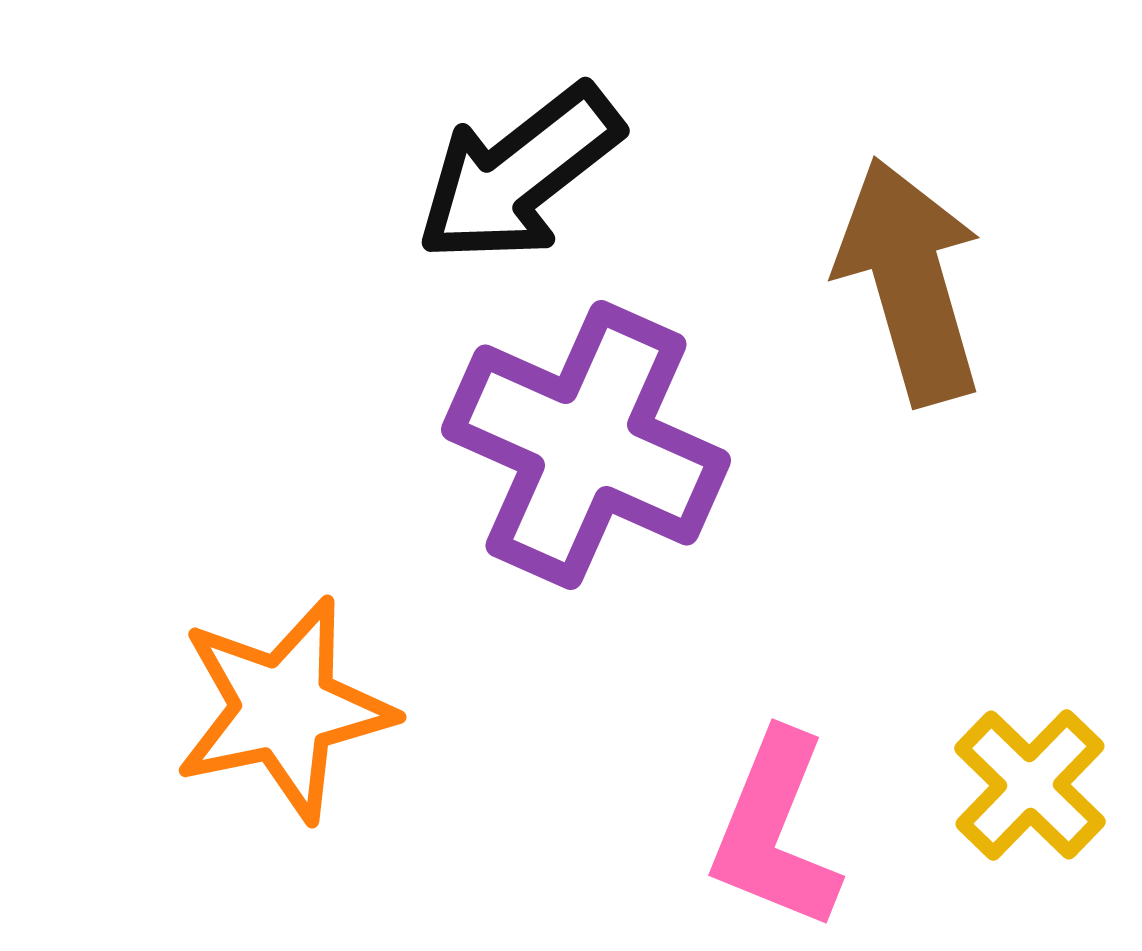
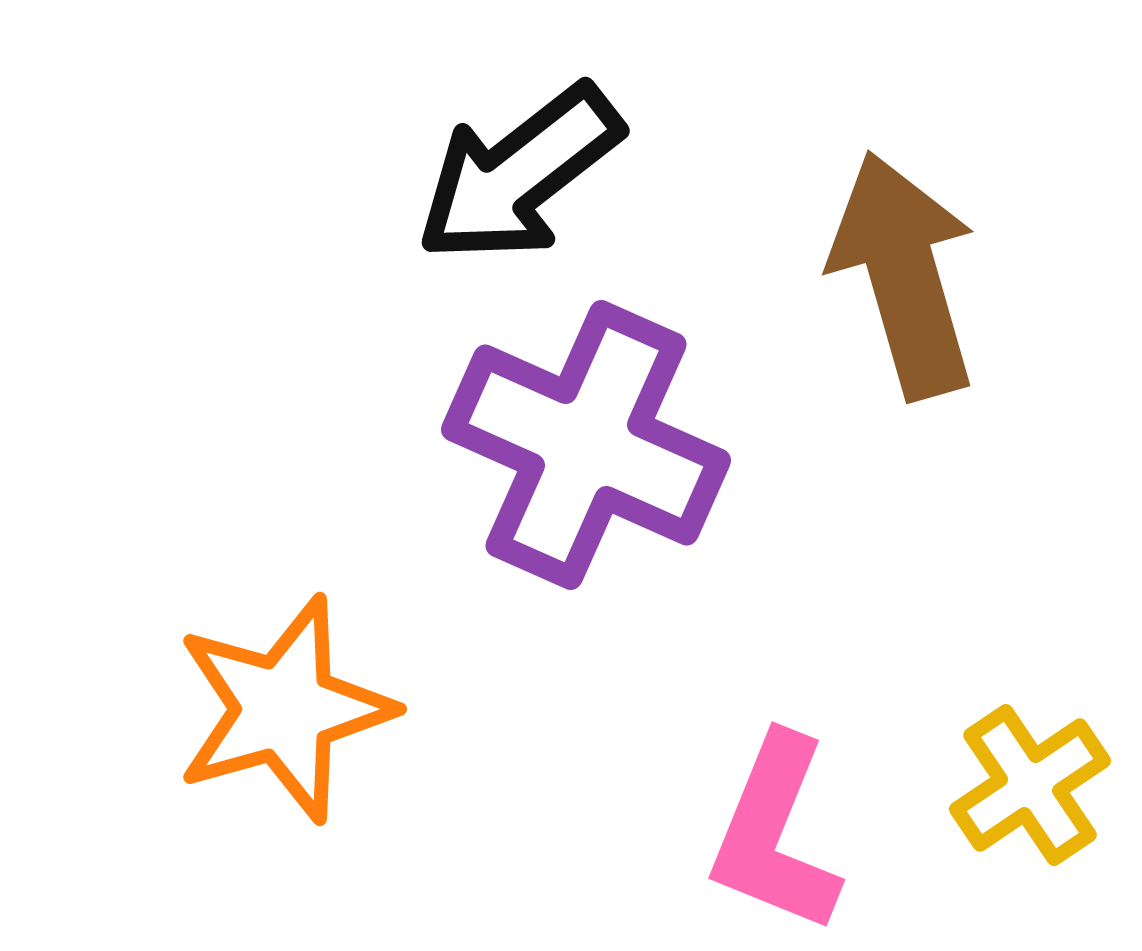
brown arrow: moved 6 px left, 6 px up
orange star: rotated 4 degrees counterclockwise
yellow cross: rotated 12 degrees clockwise
pink L-shape: moved 3 px down
